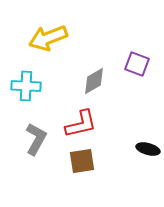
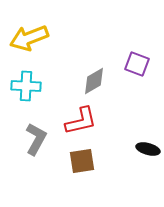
yellow arrow: moved 19 px left
red L-shape: moved 3 px up
